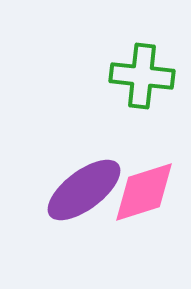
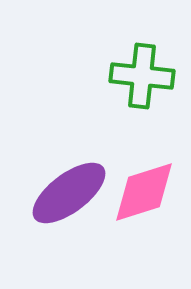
purple ellipse: moved 15 px left, 3 px down
